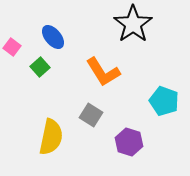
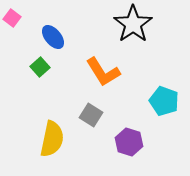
pink square: moved 29 px up
yellow semicircle: moved 1 px right, 2 px down
